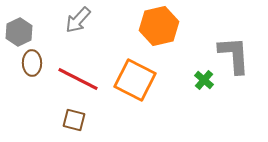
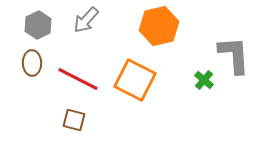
gray arrow: moved 8 px right
gray hexagon: moved 19 px right, 7 px up
